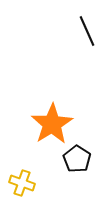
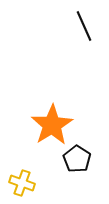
black line: moved 3 px left, 5 px up
orange star: moved 1 px down
